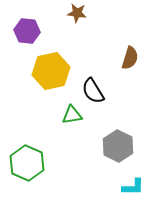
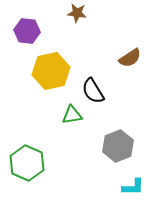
brown semicircle: rotated 40 degrees clockwise
gray hexagon: rotated 12 degrees clockwise
